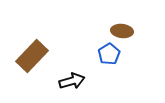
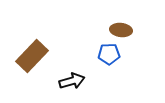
brown ellipse: moved 1 px left, 1 px up
blue pentagon: rotated 30 degrees clockwise
